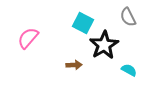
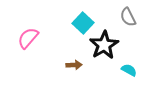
cyan square: rotated 15 degrees clockwise
